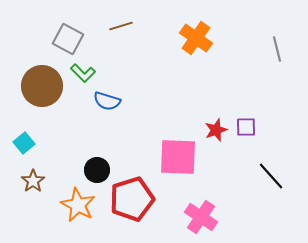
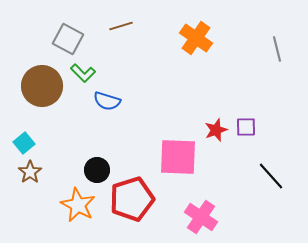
brown star: moved 3 px left, 9 px up
